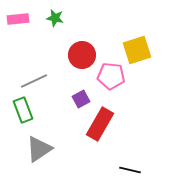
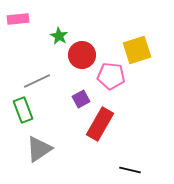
green star: moved 4 px right, 18 px down; rotated 18 degrees clockwise
gray line: moved 3 px right
